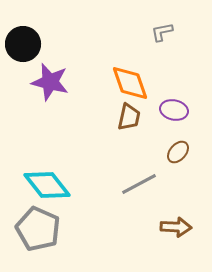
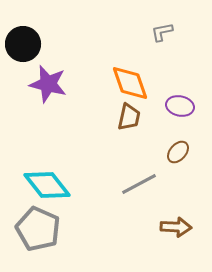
purple star: moved 2 px left, 2 px down
purple ellipse: moved 6 px right, 4 px up
